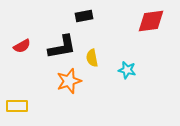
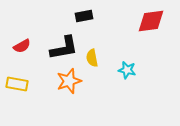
black L-shape: moved 2 px right, 1 px down
yellow rectangle: moved 22 px up; rotated 10 degrees clockwise
